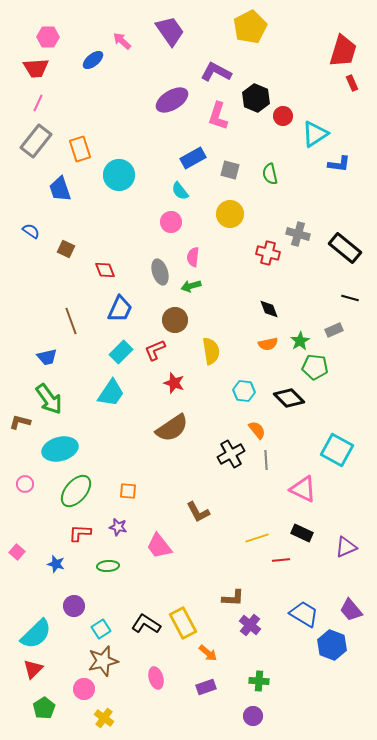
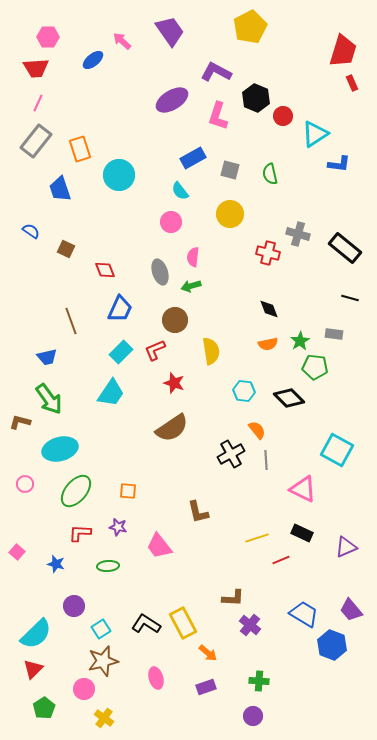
gray rectangle at (334, 330): moved 4 px down; rotated 30 degrees clockwise
brown L-shape at (198, 512): rotated 15 degrees clockwise
red line at (281, 560): rotated 18 degrees counterclockwise
